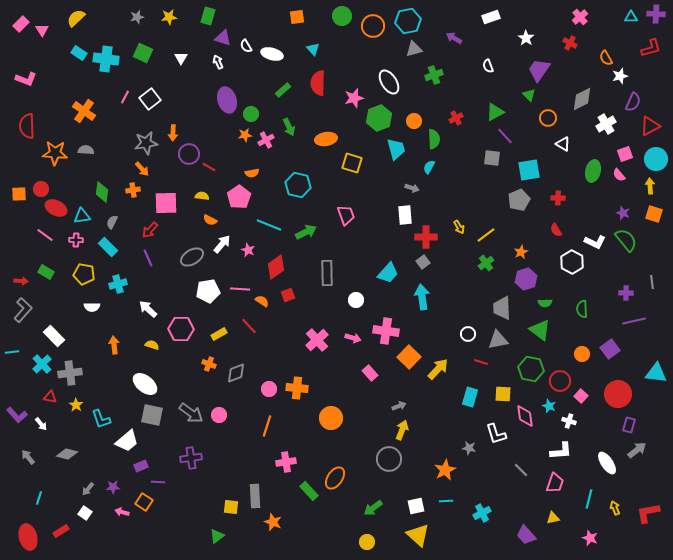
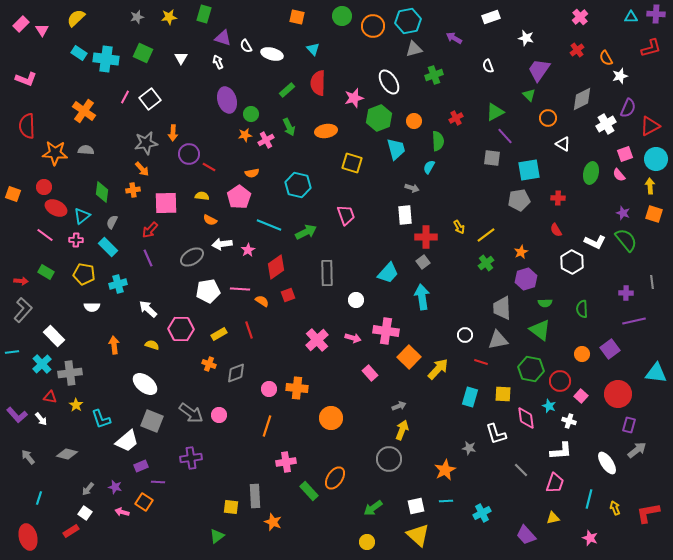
green rectangle at (208, 16): moved 4 px left, 2 px up
orange square at (297, 17): rotated 21 degrees clockwise
white star at (526, 38): rotated 21 degrees counterclockwise
red cross at (570, 43): moved 7 px right, 7 px down; rotated 24 degrees clockwise
green rectangle at (283, 90): moved 4 px right
purple semicircle at (633, 102): moved 5 px left, 6 px down
orange ellipse at (326, 139): moved 8 px up
green semicircle at (434, 139): moved 4 px right, 2 px down
green ellipse at (593, 171): moved 2 px left, 2 px down
red circle at (41, 189): moved 3 px right, 2 px up
orange square at (19, 194): moved 6 px left; rotated 21 degrees clockwise
gray pentagon at (519, 200): rotated 15 degrees clockwise
cyan triangle at (82, 216): rotated 30 degrees counterclockwise
white arrow at (222, 244): rotated 138 degrees counterclockwise
pink star at (248, 250): rotated 16 degrees clockwise
red line at (249, 326): moved 4 px down; rotated 24 degrees clockwise
white circle at (468, 334): moved 3 px left, 1 px down
gray square at (152, 415): moved 6 px down; rotated 10 degrees clockwise
pink diamond at (525, 416): moved 1 px right, 2 px down
white arrow at (41, 424): moved 5 px up
purple star at (113, 487): moved 2 px right; rotated 16 degrees clockwise
red rectangle at (61, 531): moved 10 px right
